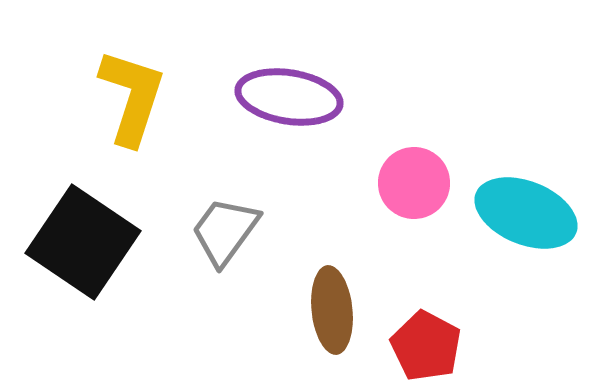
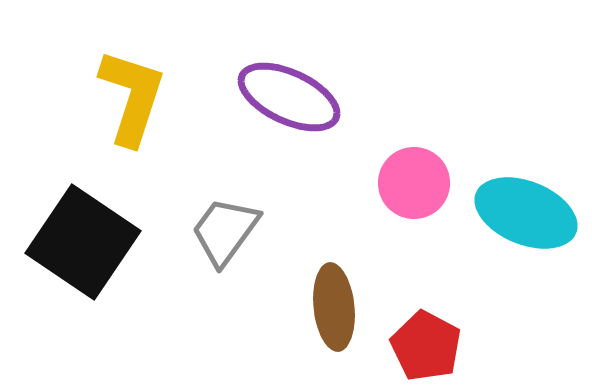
purple ellipse: rotated 16 degrees clockwise
brown ellipse: moved 2 px right, 3 px up
